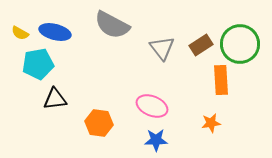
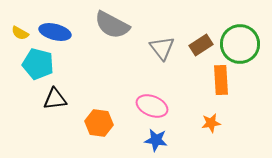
cyan pentagon: rotated 24 degrees clockwise
blue star: rotated 10 degrees clockwise
